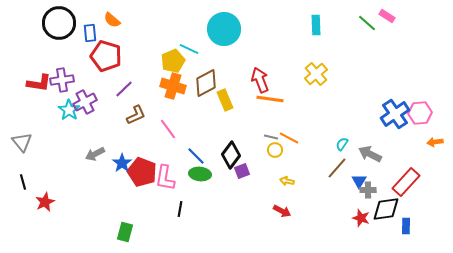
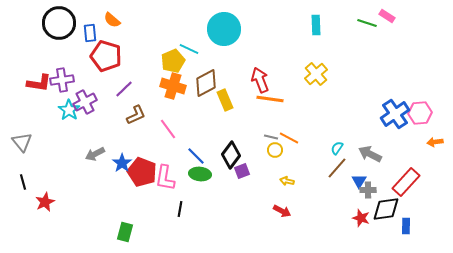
green line at (367, 23): rotated 24 degrees counterclockwise
cyan semicircle at (342, 144): moved 5 px left, 4 px down
